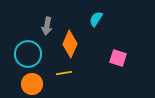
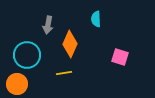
cyan semicircle: rotated 35 degrees counterclockwise
gray arrow: moved 1 px right, 1 px up
cyan circle: moved 1 px left, 1 px down
pink square: moved 2 px right, 1 px up
orange circle: moved 15 px left
